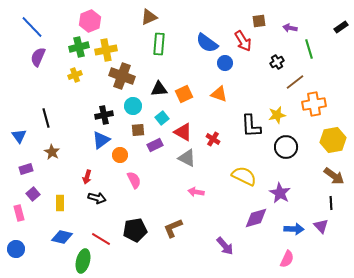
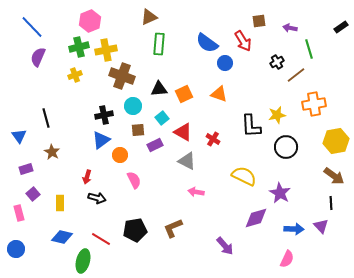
brown line at (295, 82): moved 1 px right, 7 px up
yellow hexagon at (333, 140): moved 3 px right, 1 px down
gray triangle at (187, 158): moved 3 px down
